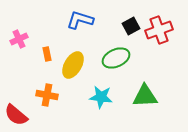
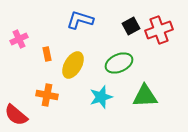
green ellipse: moved 3 px right, 5 px down
cyan star: rotated 25 degrees counterclockwise
